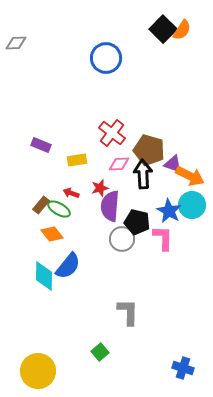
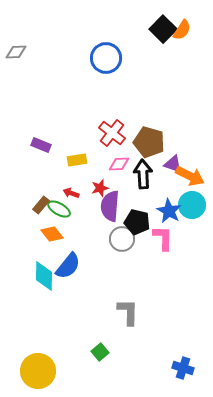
gray diamond: moved 9 px down
brown pentagon: moved 8 px up
